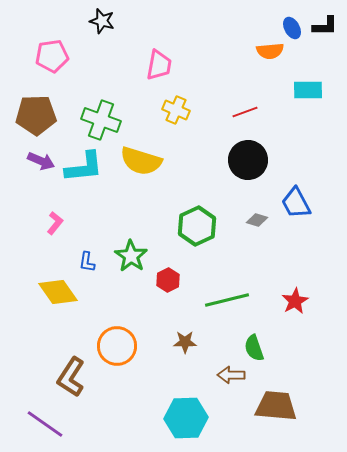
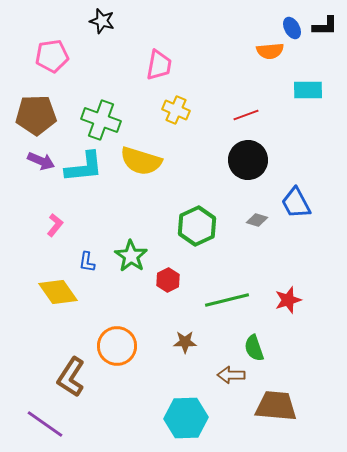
red line: moved 1 px right, 3 px down
pink L-shape: moved 2 px down
red star: moved 7 px left, 1 px up; rotated 12 degrees clockwise
